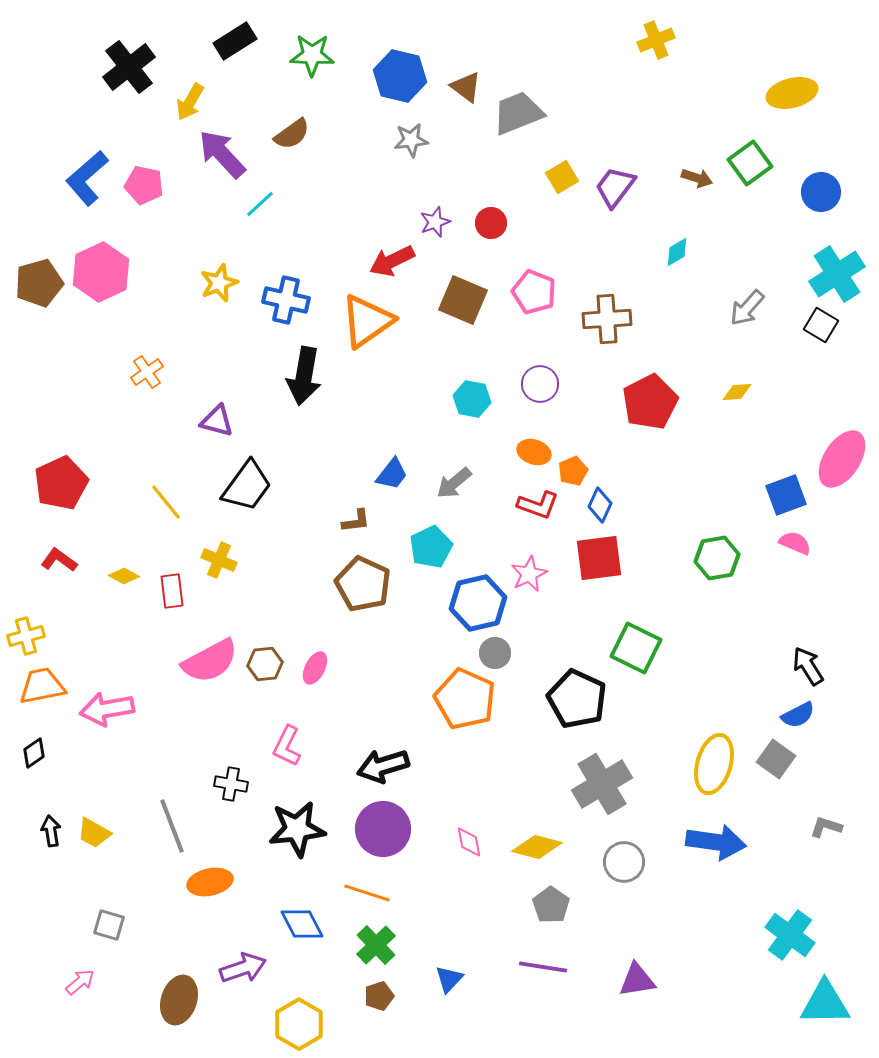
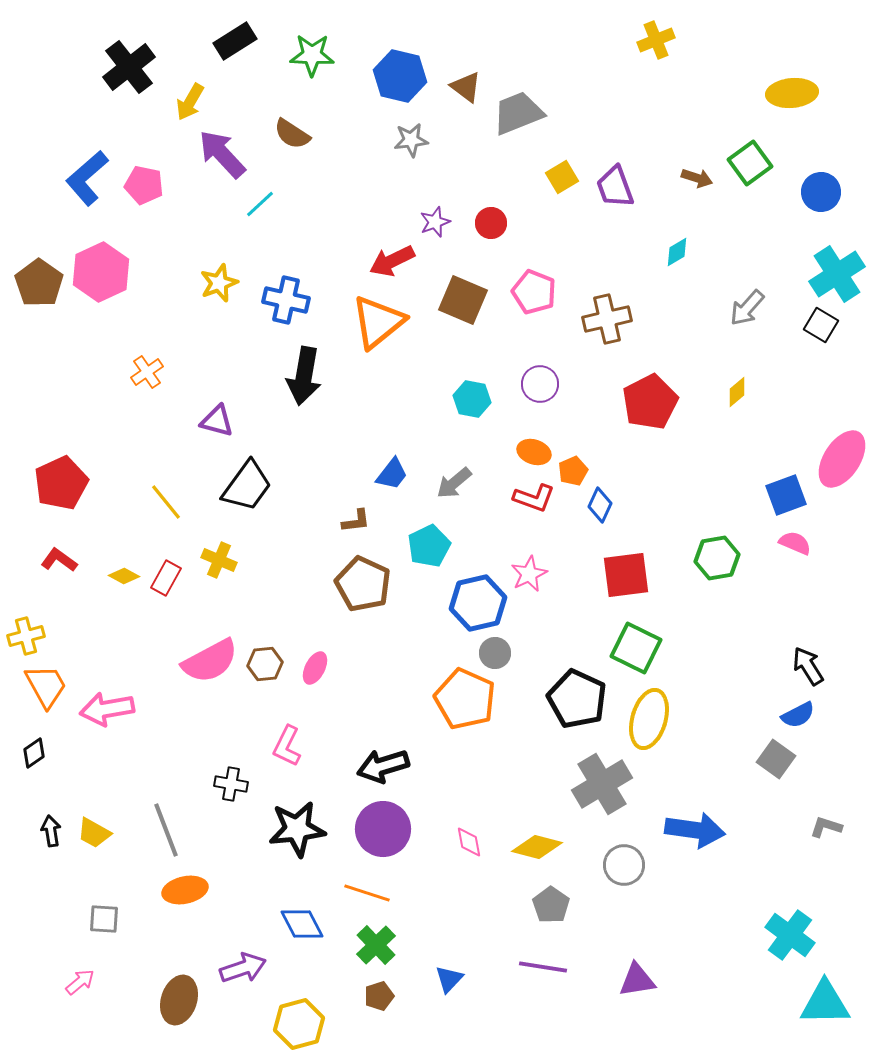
yellow ellipse at (792, 93): rotated 9 degrees clockwise
brown semicircle at (292, 134): rotated 69 degrees clockwise
purple trapezoid at (615, 187): rotated 57 degrees counterclockwise
brown pentagon at (39, 283): rotated 21 degrees counterclockwise
brown cross at (607, 319): rotated 9 degrees counterclockwise
orange triangle at (367, 321): moved 11 px right, 1 px down; rotated 4 degrees counterclockwise
yellow diamond at (737, 392): rotated 36 degrees counterclockwise
red L-shape at (538, 505): moved 4 px left, 7 px up
cyan pentagon at (431, 547): moved 2 px left, 1 px up
red square at (599, 558): moved 27 px right, 17 px down
red rectangle at (172, 591): moved 6 px left, 13 px up; rotated 36 degrees clockwise
orange trapezoid at (42, 686): moved 4 px right; rotated 72 degrees clockwise
yellow ellipse at (714, 764): moved 65 px left, 45 px up
gray line at (172, 826): moved 6 px left, 4 px down
blue arrow at (716, 842): moved 21 px left, 12 px up
gray circle at (624, 862): moved 3 px down
orange ellipse at (210, 882): moved 25 px left, 8 px down
gray square at (109, 925): moved 5 px left, 6 px up; rotated 12 degrees counterclockwise
yellow hexagon at (299, 1024): rotated 15 degrees clockwise
